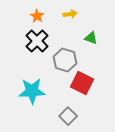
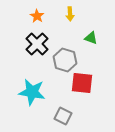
yellow arrow: rotated 96 degrees clockwise
black cross: moved 3 px down
red square: rotated 20 degrees counterclockwise
cyan star: moved 1 px down; rotated 12 degrees clockwise
gray square: moved 5 px left; rotated 18 degrees counterclockwise
